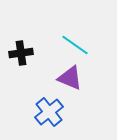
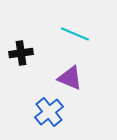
cyan line: moved 11 px up; rotated 12 degrees counterclockwise
